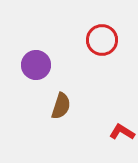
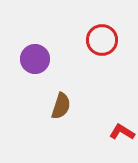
purple circle: moved 1 px left, 6 px up
